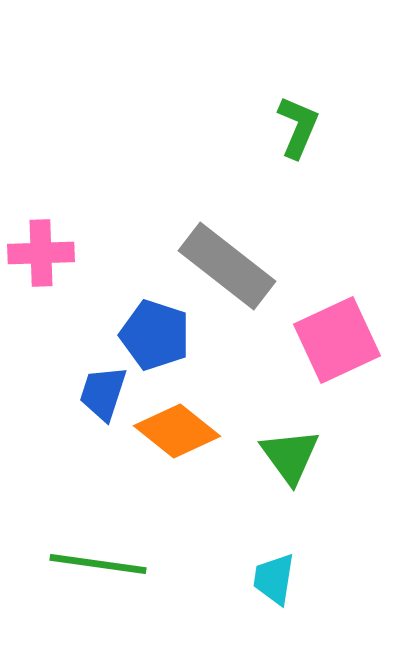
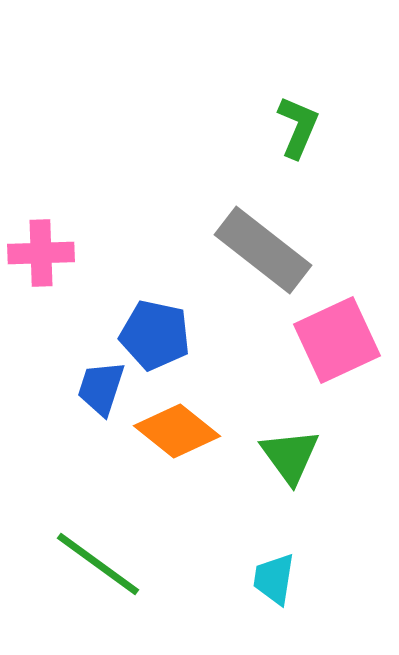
gray rectangle: moved 36 px right, 16 px up
blue pentagon: rotated 6 degrees counterclockwise
blue trapezoid: moved 2 px left, 5 px up
green line: rotated 28 degrees clockwise
